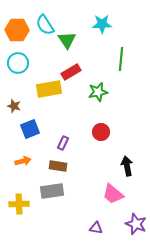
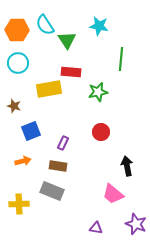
cyan star: moved 3 px left, 2 px down; rotated 12 degrees clockwise
red rectangle: rotated 36 degrees clockwise
blue square: moved 1 px right, 2 px down
gray rectangle: rotated 30 degrees clockwise
